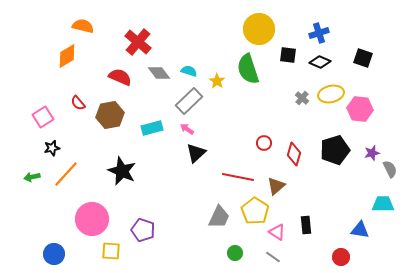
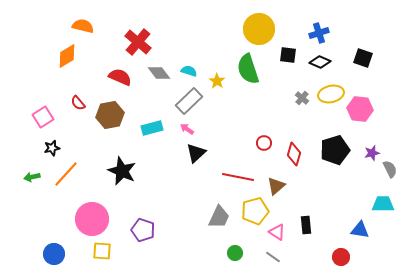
yellow pentagon at (255, 211): rotated 24 degrees clockwise
yellow square at (111, 251): moved 9 px left
